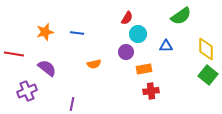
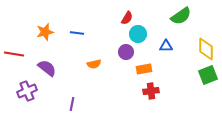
green square: rotated 30 degrees clockwise
